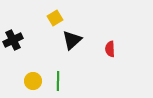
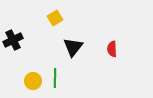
black triangle: moved 1 px right, 7 px down; rotated 10 degrees counterclockwise
red semicircle: moved 2 px right
green line: moved 3 px left, 3 px up
